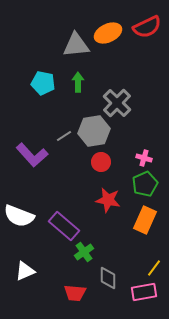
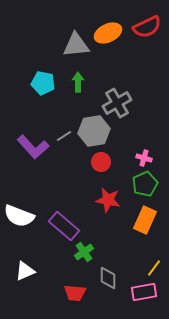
gray cross: rotated 16 degrees clockwise
purple L-shape: moved 1 px right, 8 px up
